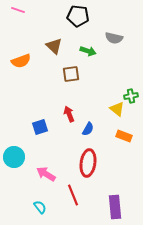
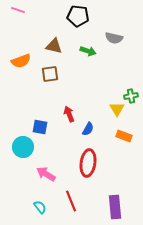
brown triangle: rotated 30 degrees counterclockwise
brown square: moved 21 px left
yellow triangle: rotated 21 degrees clockwise
blue square: rotated 28 degrees clockwise
cyan circle: moved 9 px right, 10 px up
red line: moved 2 px left, 6 px down
